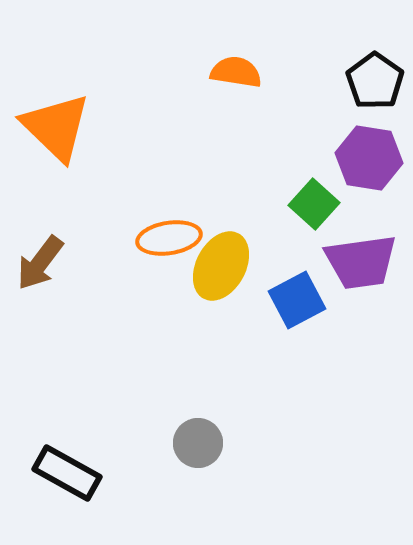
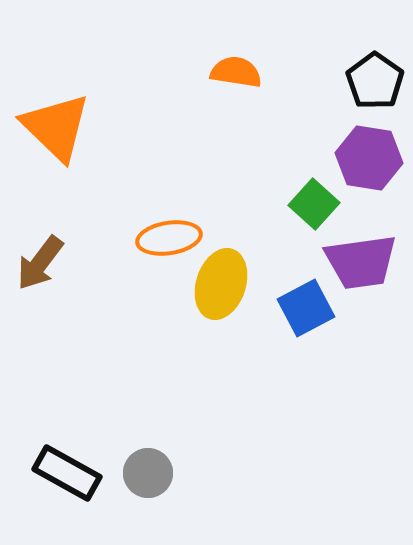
yellow ellipse: moved 18 px down; rotated 10 degrees counterclockwise
blue square: moved 9 px right, 8 px down
gray circle: moved 50 px left, 30 px down
